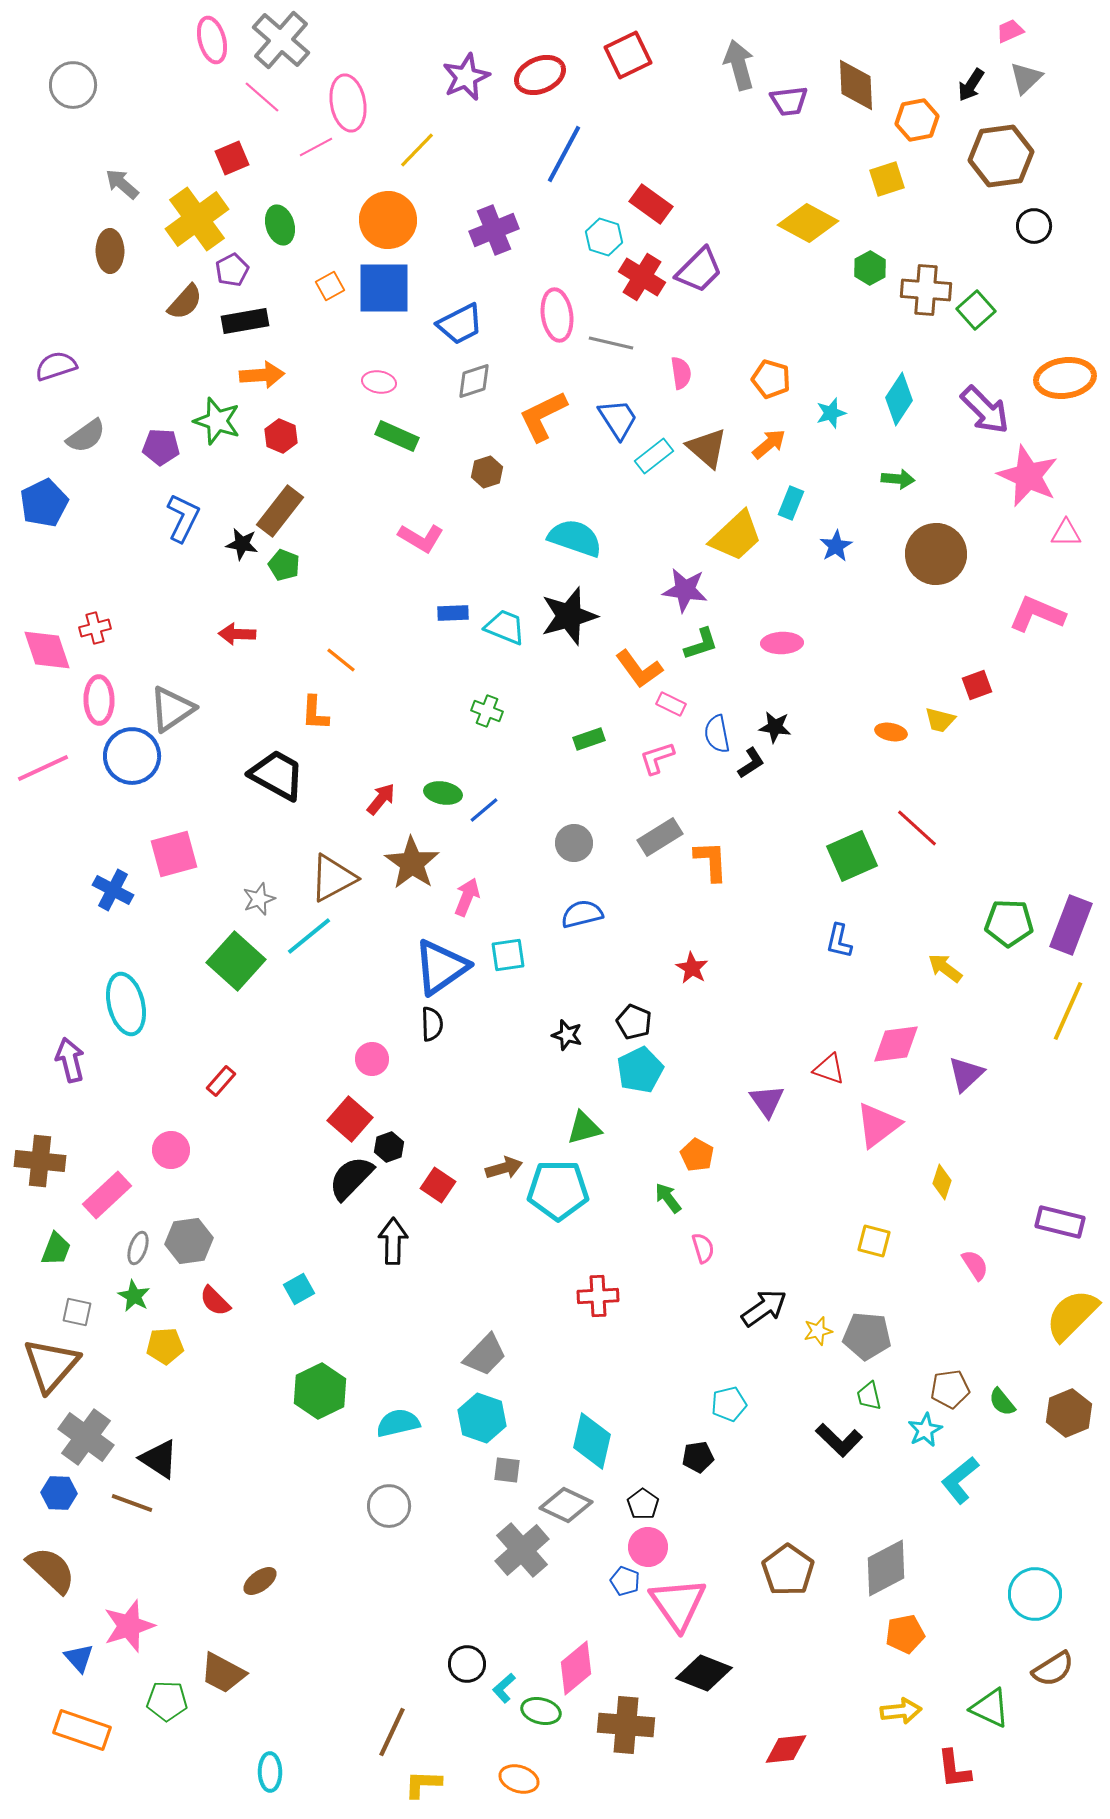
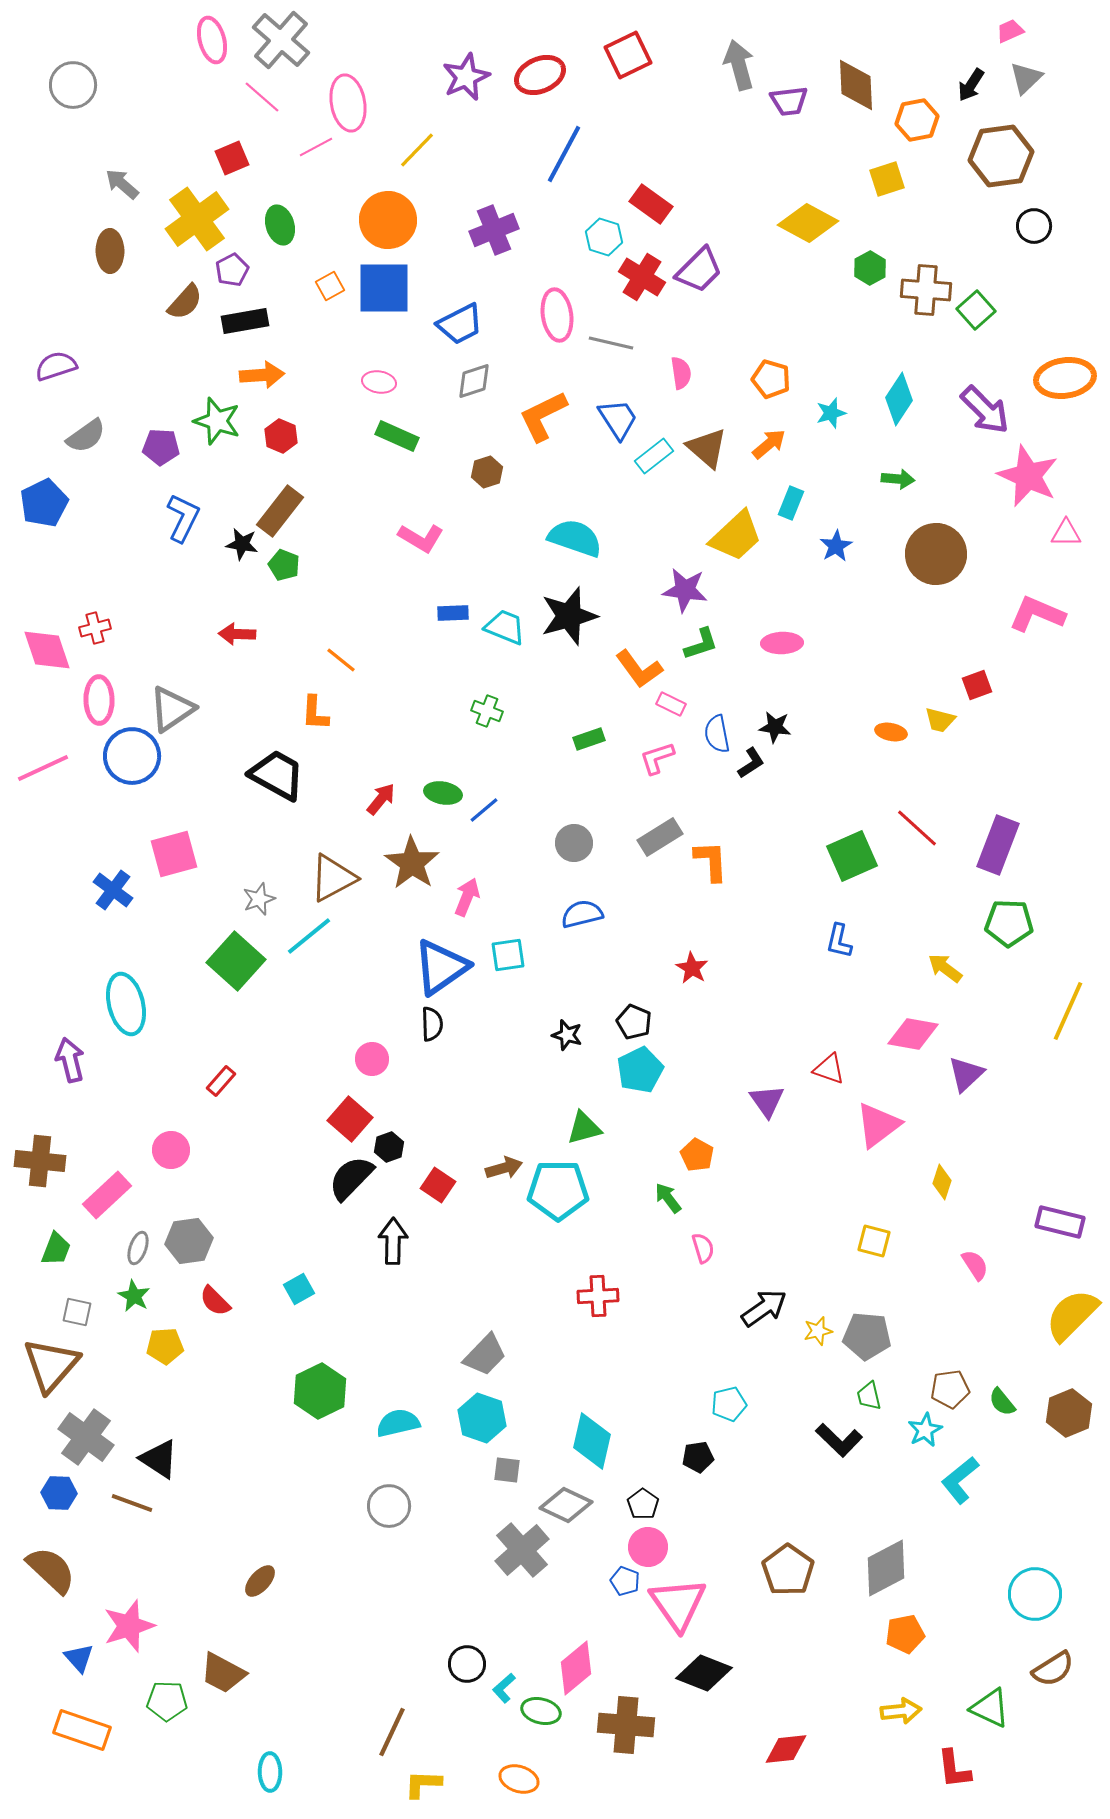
blue cross at (113, 890): rotated 9 degrees clockwise
purple rectangle at (1071, 925): moved 73 px left, 80 px up
pink diamond at (896, 1044): moved 17 px right, 10 px up; rotated 18 degrees clockwise
brown ellipse at (260, 1581): rotated 12 degrees counterclockwise
